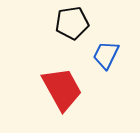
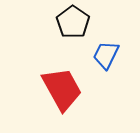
black pentagon: moved 1 px right, 1 px up; rotated 28 degrees counterclockwise
